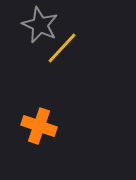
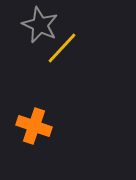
orange cross: moved 5 px left
